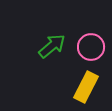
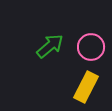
green arrow: moved 2 px left
